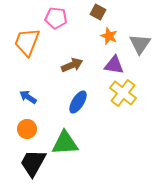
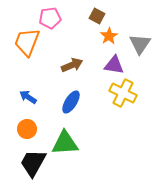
brown square: moved 1 px left, 4 px down
pink pentagon: moved 6 px left; rotated 15 degrees counterclockwise
orange star: rotated 18 degrees clockwise
yellow cross: rotated 12 degrees counterclockwise
blue ellipse: moved 7 px left
